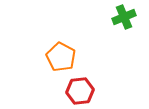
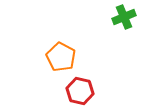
red hexagon: rotated 20 degrees clockwise
